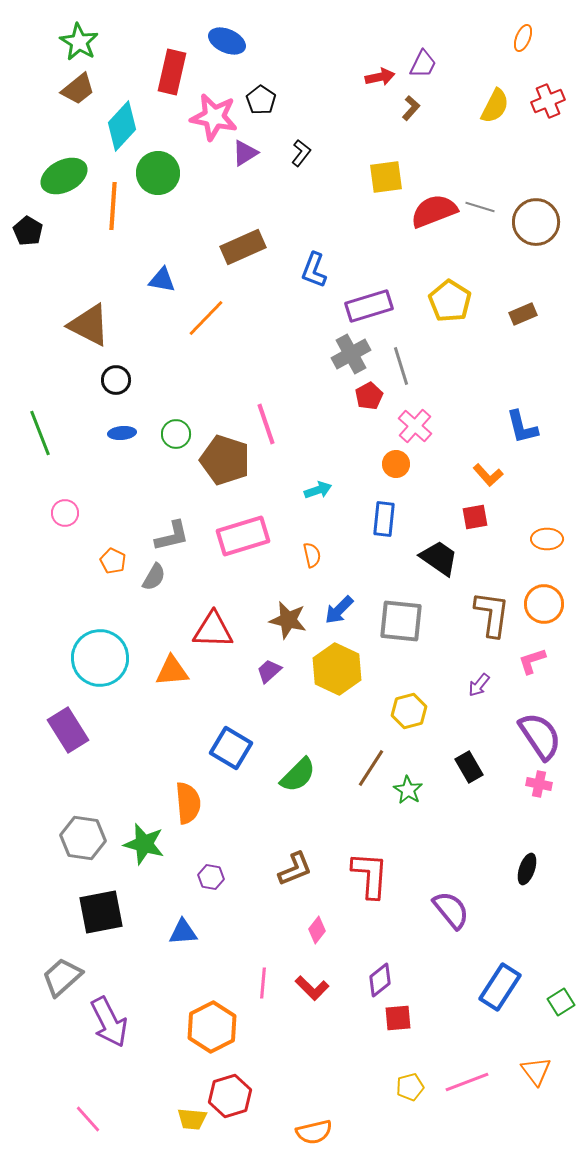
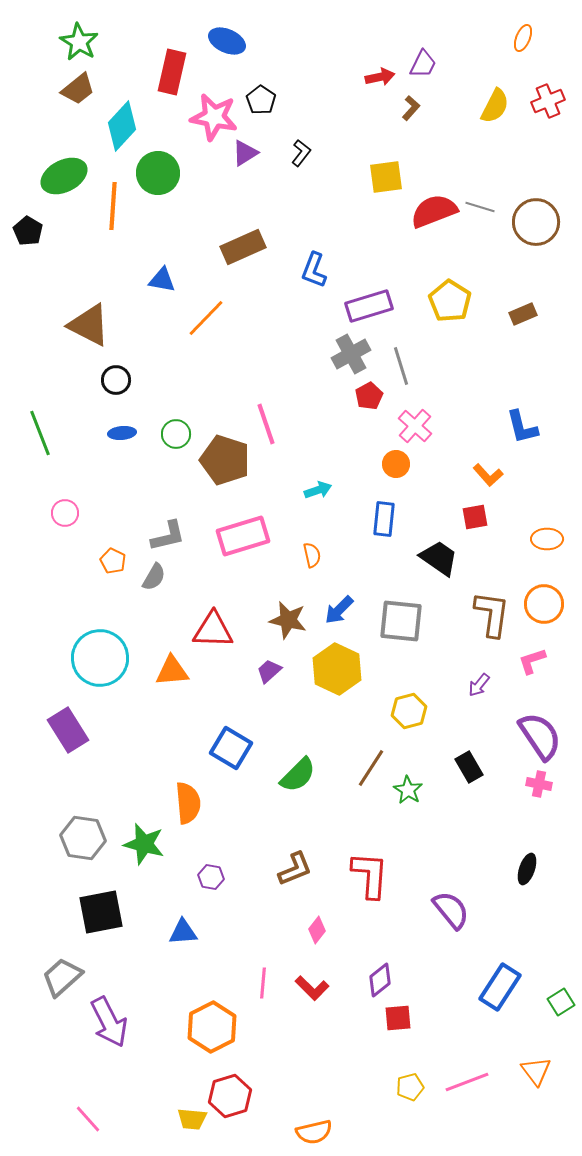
gray L-shape at (172, 536): moved 4 px left
